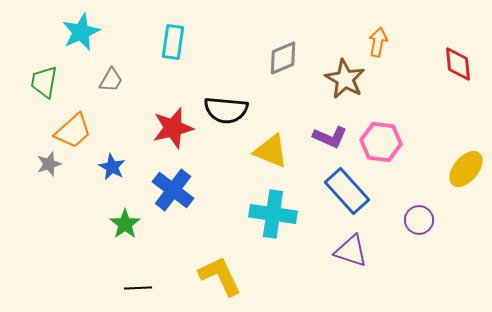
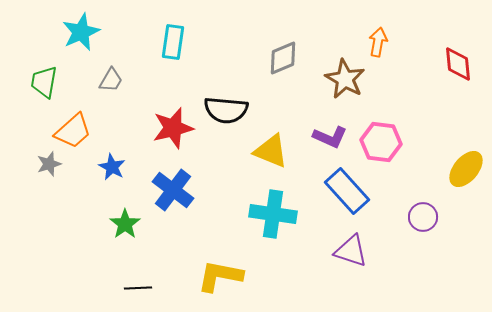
purple circle: moved 4 px right, 3 px up
yellow L-shape: rotated 54 degrees counterclockwise
